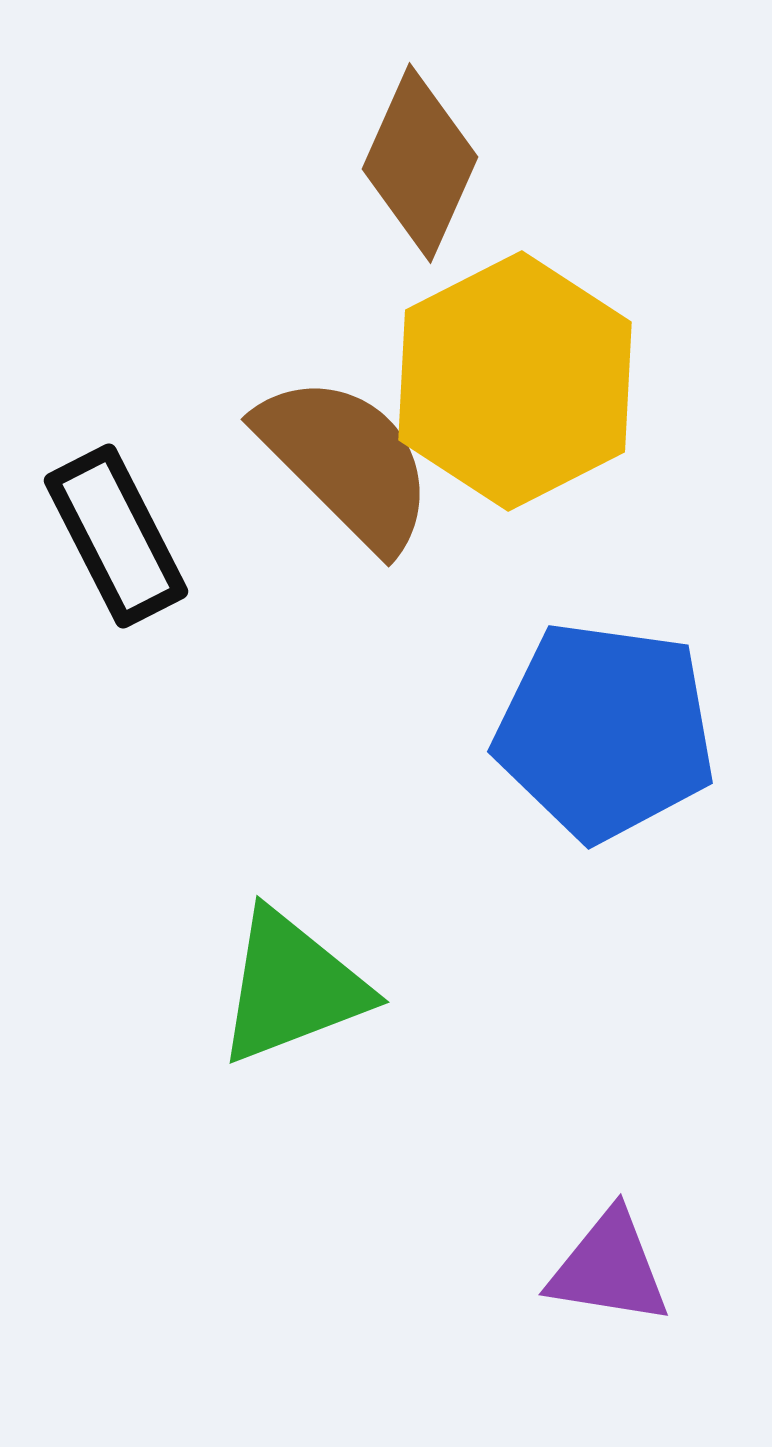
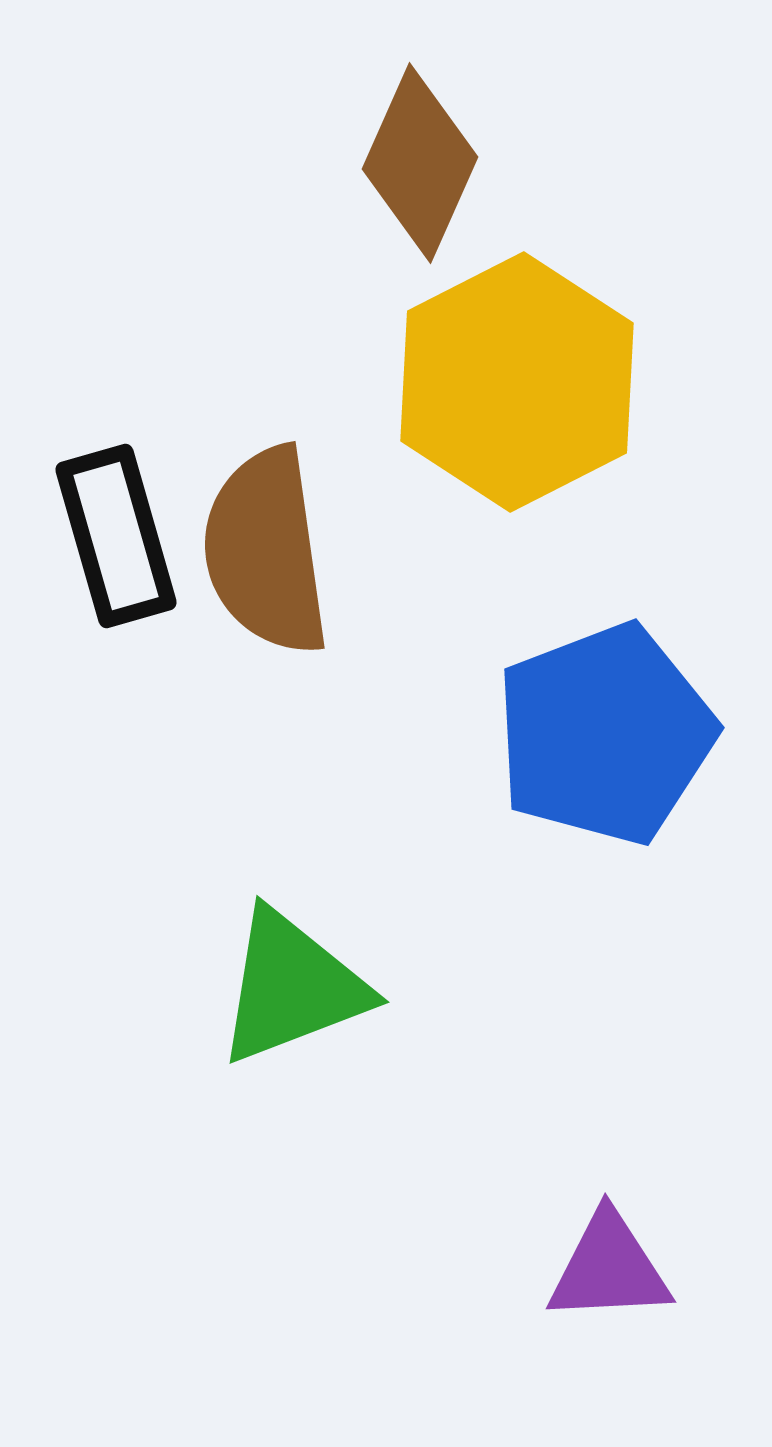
yellow hexagon: moved 2 px right, 1 px down
brown semicircle: moved 80 px left, 89 px down; rotated 143 degrees counterclockwise
black rectangle: rotated 11 degrees clockwise
blue pentagon: moved 3 px down; rotated 29 degrees counterclockwise
purple triangle: rotated 12 degrees counterclockwise
